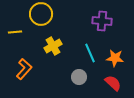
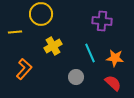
gray circle: moved 3 px left
